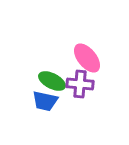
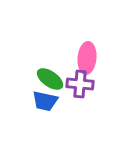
pink ellipse: rotated 44 degrees clockwise
green ellipse: moved 2 px left, 2 px up; rotated 8 degrees clockwise
